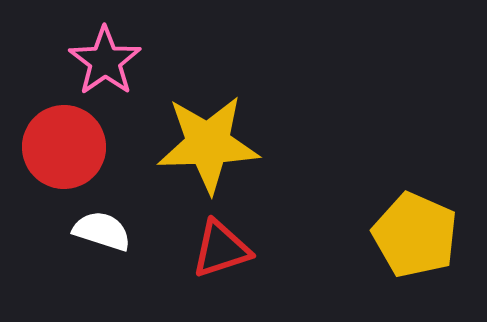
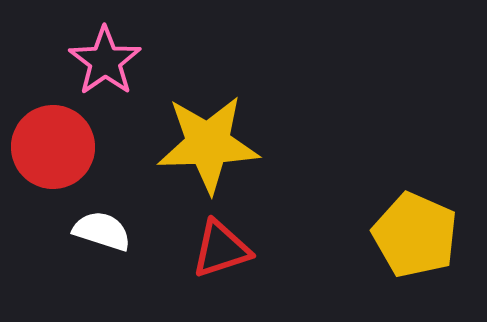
red circle: moved 11 px left
